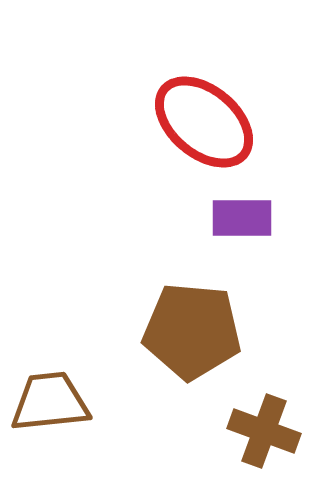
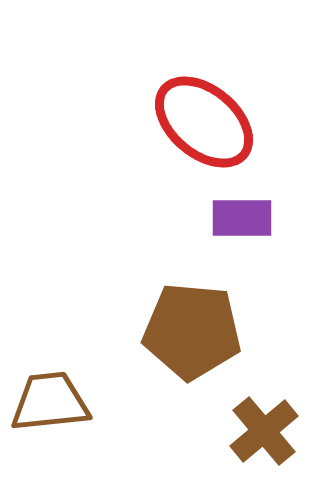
brown cross: rotated 30 degrees clockwise
